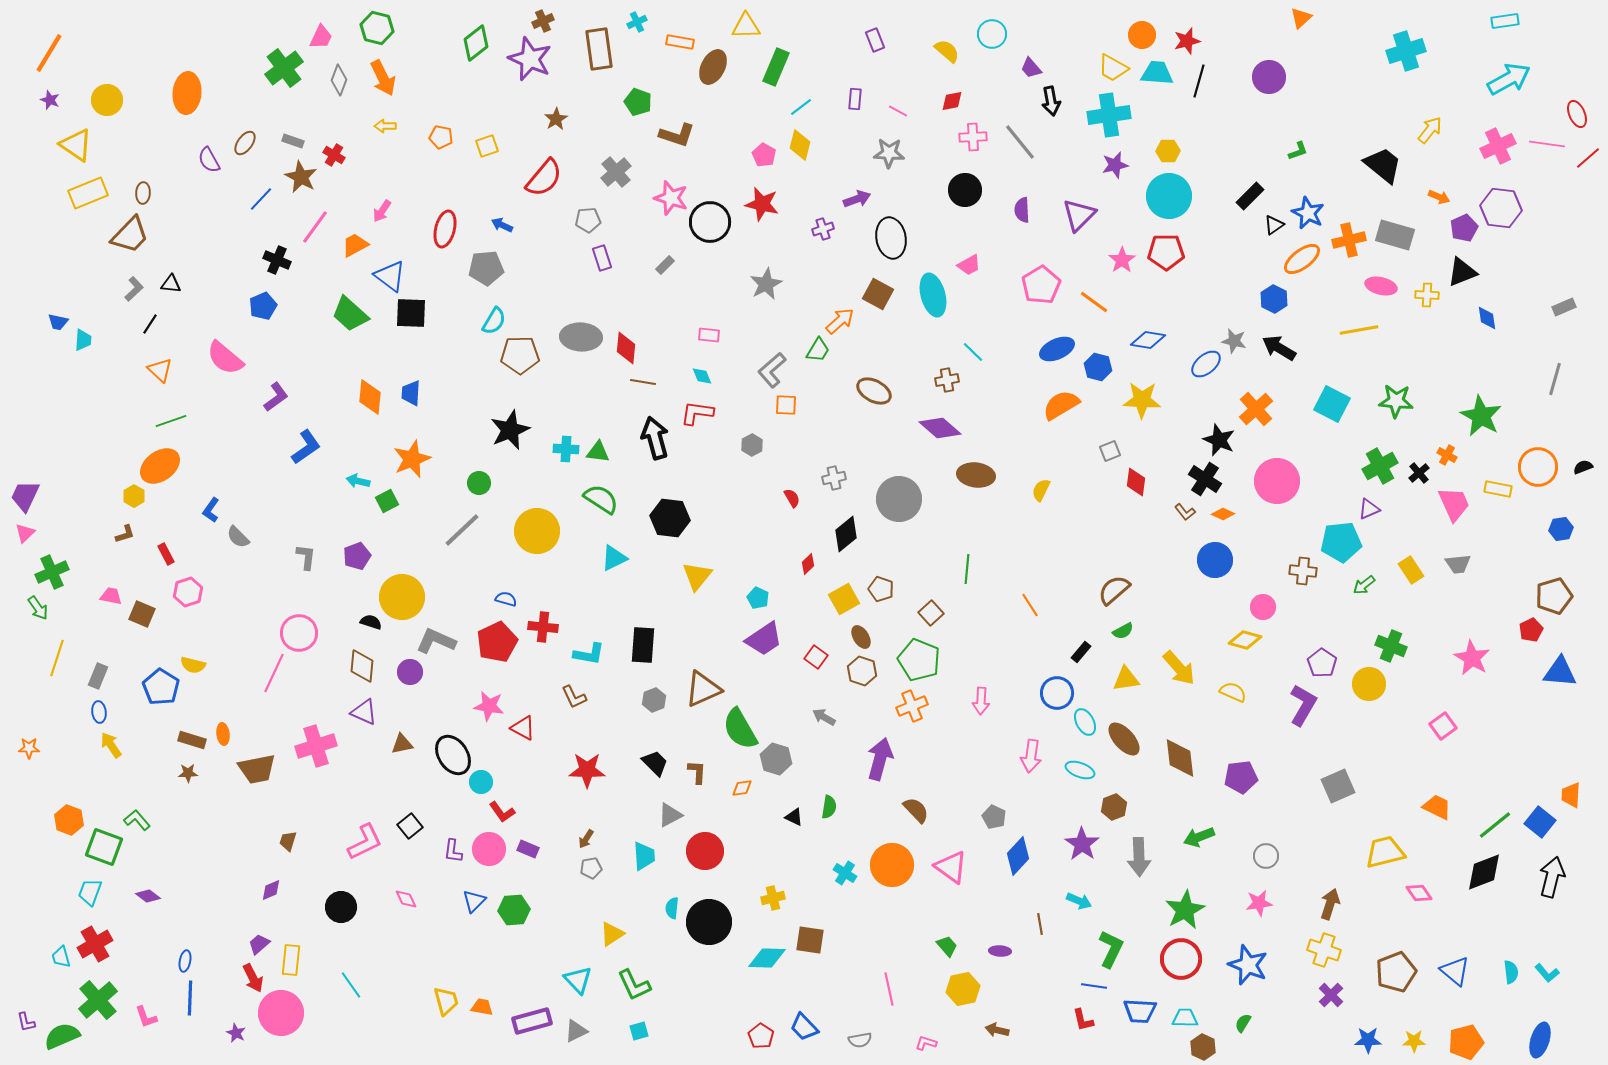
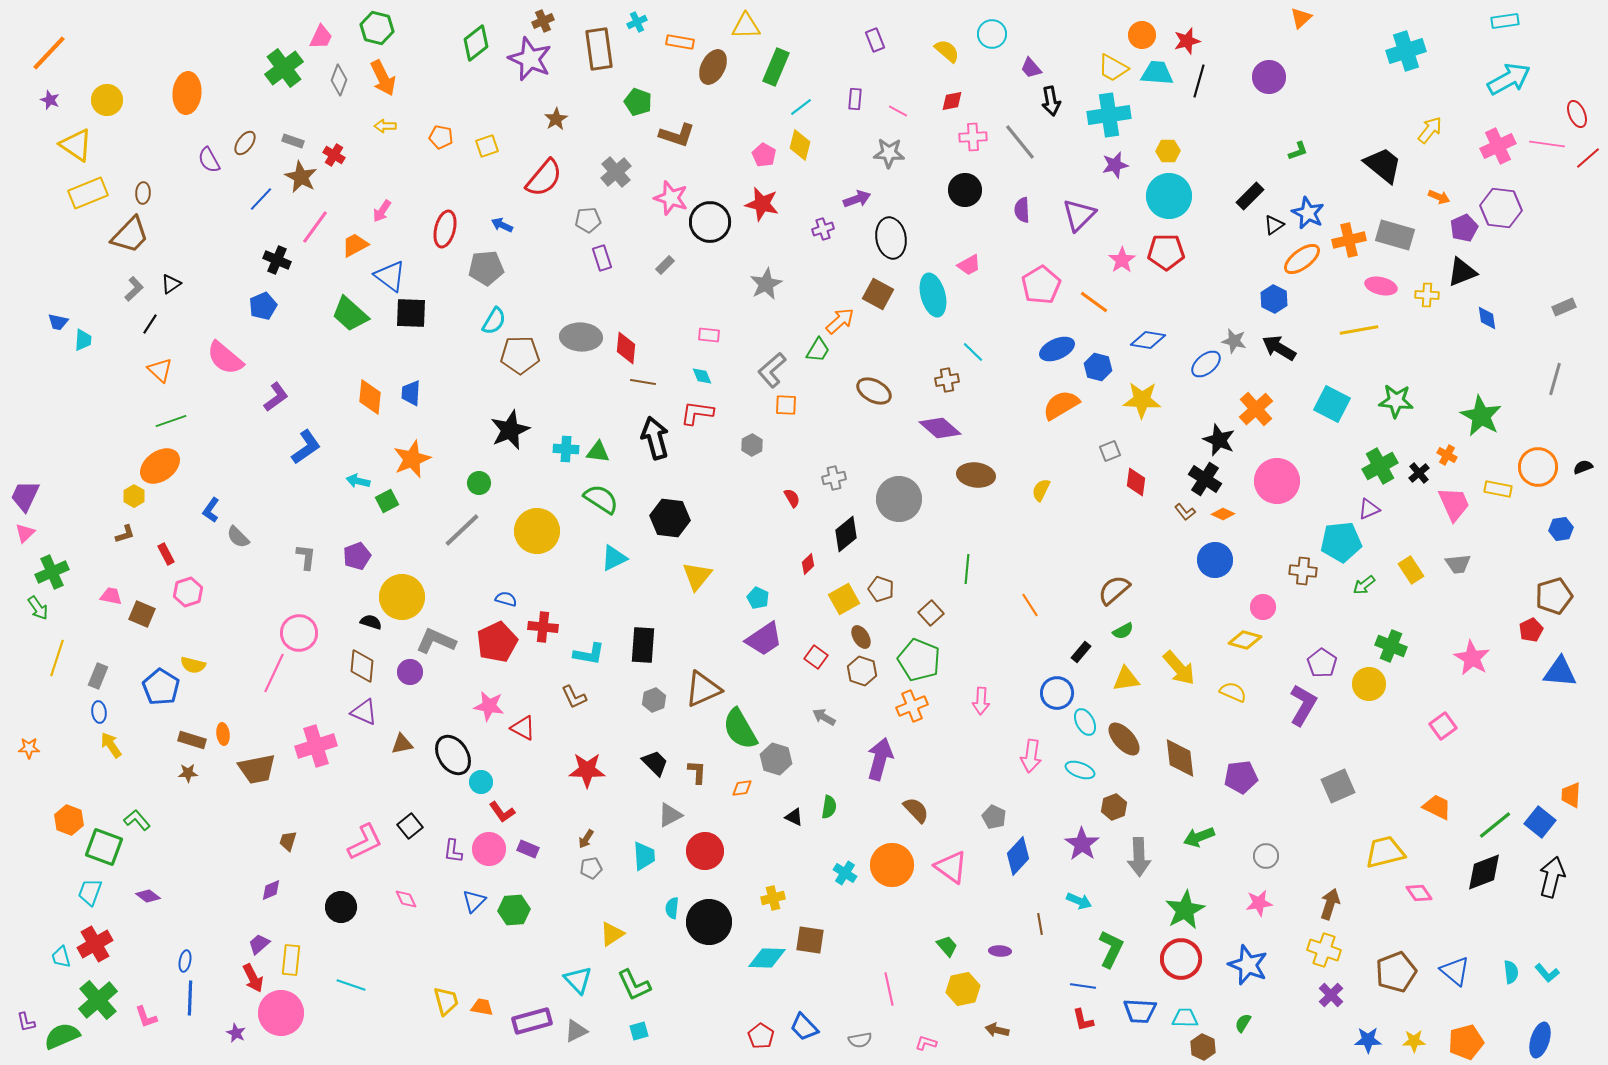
orange line at (49, 53): rotated 12 degrees clockwise
black triangle at (171, 284): rotated 40 degrees counterclockwise
cyan line at (351, 985): rotated 36 degrees counterclockwise
blue line at (1094, 986): moved 11 px left
